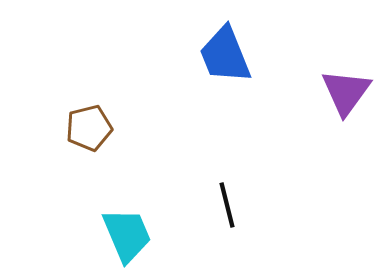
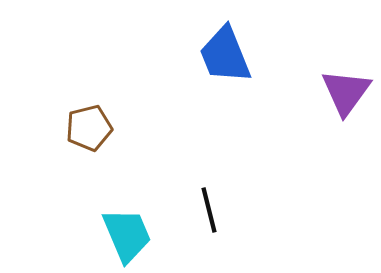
black line: moved 18 px left, 5 px down
